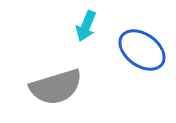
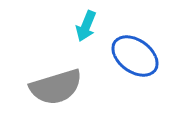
blue ellipse: moved 7 px left, 6 px down
